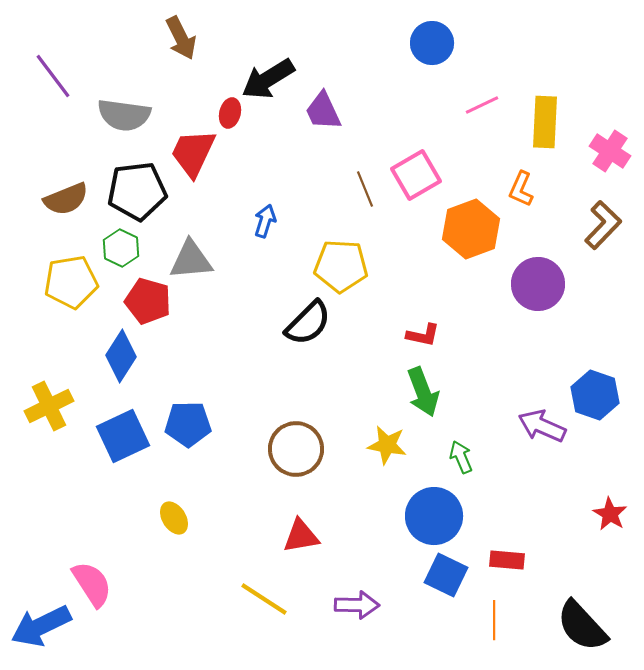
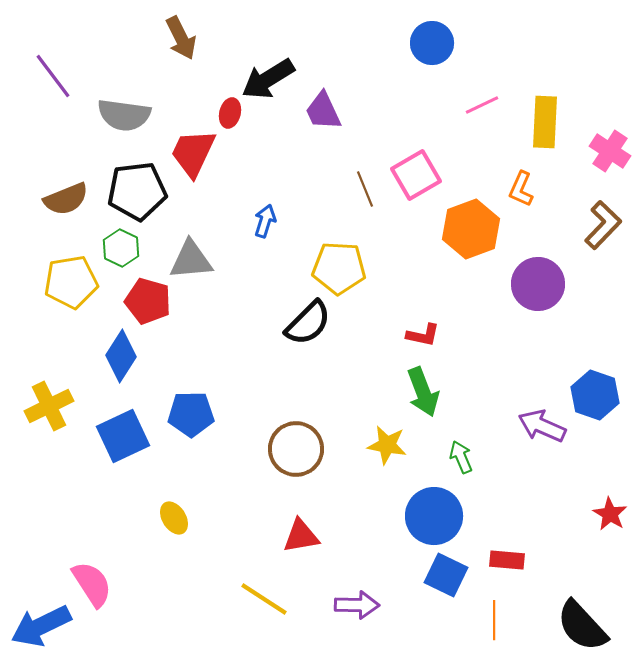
yellow pentagon at (341, 266): moved 2 px left, 2 px down
blue pentagon at (188, 424): moved 3 px right, 10 px up
